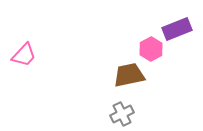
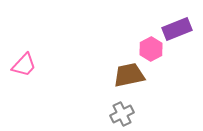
pink trapezoid: moved 10 px down
